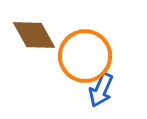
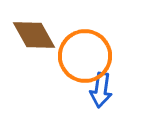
blue arrow: rotated 16 degrees counterclockwise
